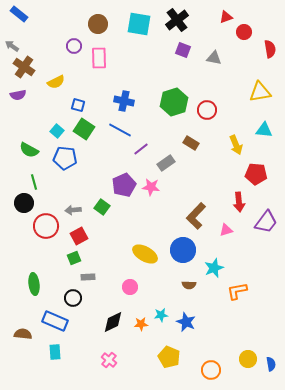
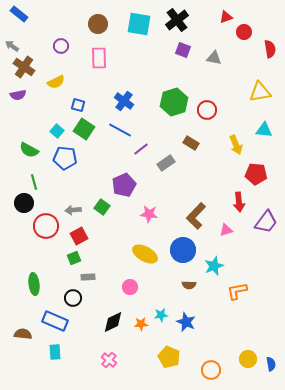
purple circle at (74, 46): moved 13 px left
blue cross at (124, 101): rotated 24 degrees clockwise
pink star at (151, 187): moved 2 px left, 27 px down
cyan star at (214, 268): moved 2 px up
